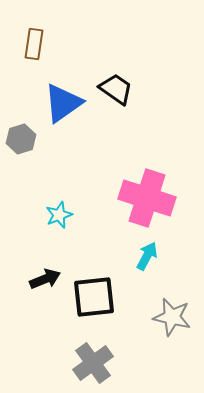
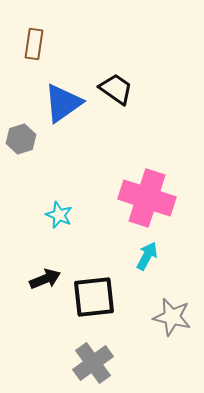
cyan star: rotated 28 degrees counterclockwise
